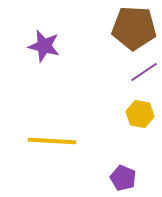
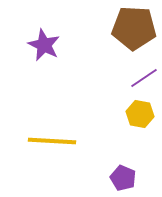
purple star: moved 1 px up; rotated 12 degrees clockwise
purple line: moved 6 px down
